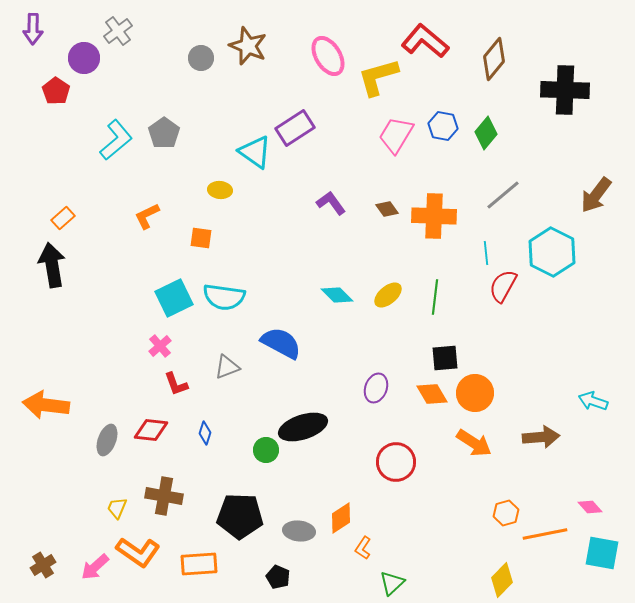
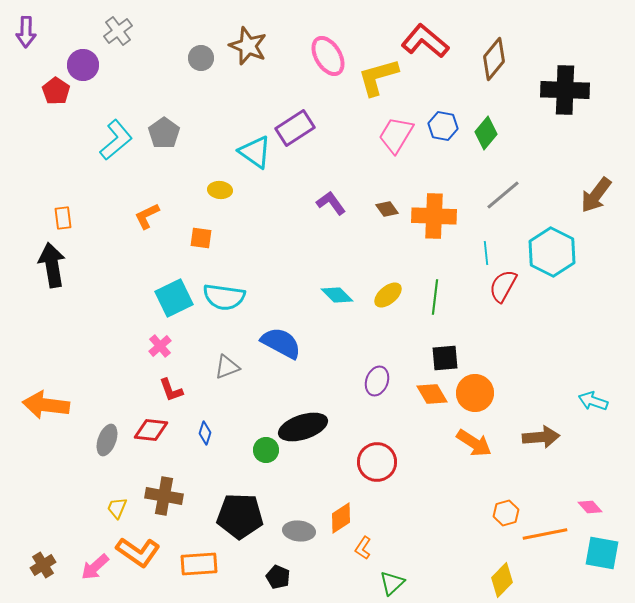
purple arrow at (33, 29): moved 7 px left, 3 px down
purple circle at (84, 58): moved 1 px left, 7 px down
orange rectangle at (63, 218): rotated 55 degrees counterclockwise
red L-shape at (176, 384): moved 5 px left, 6 px down
purple ellipse at (376, 388): moved 1 px right, 7 px up
red circle at (396, 462): moved 19 px left
